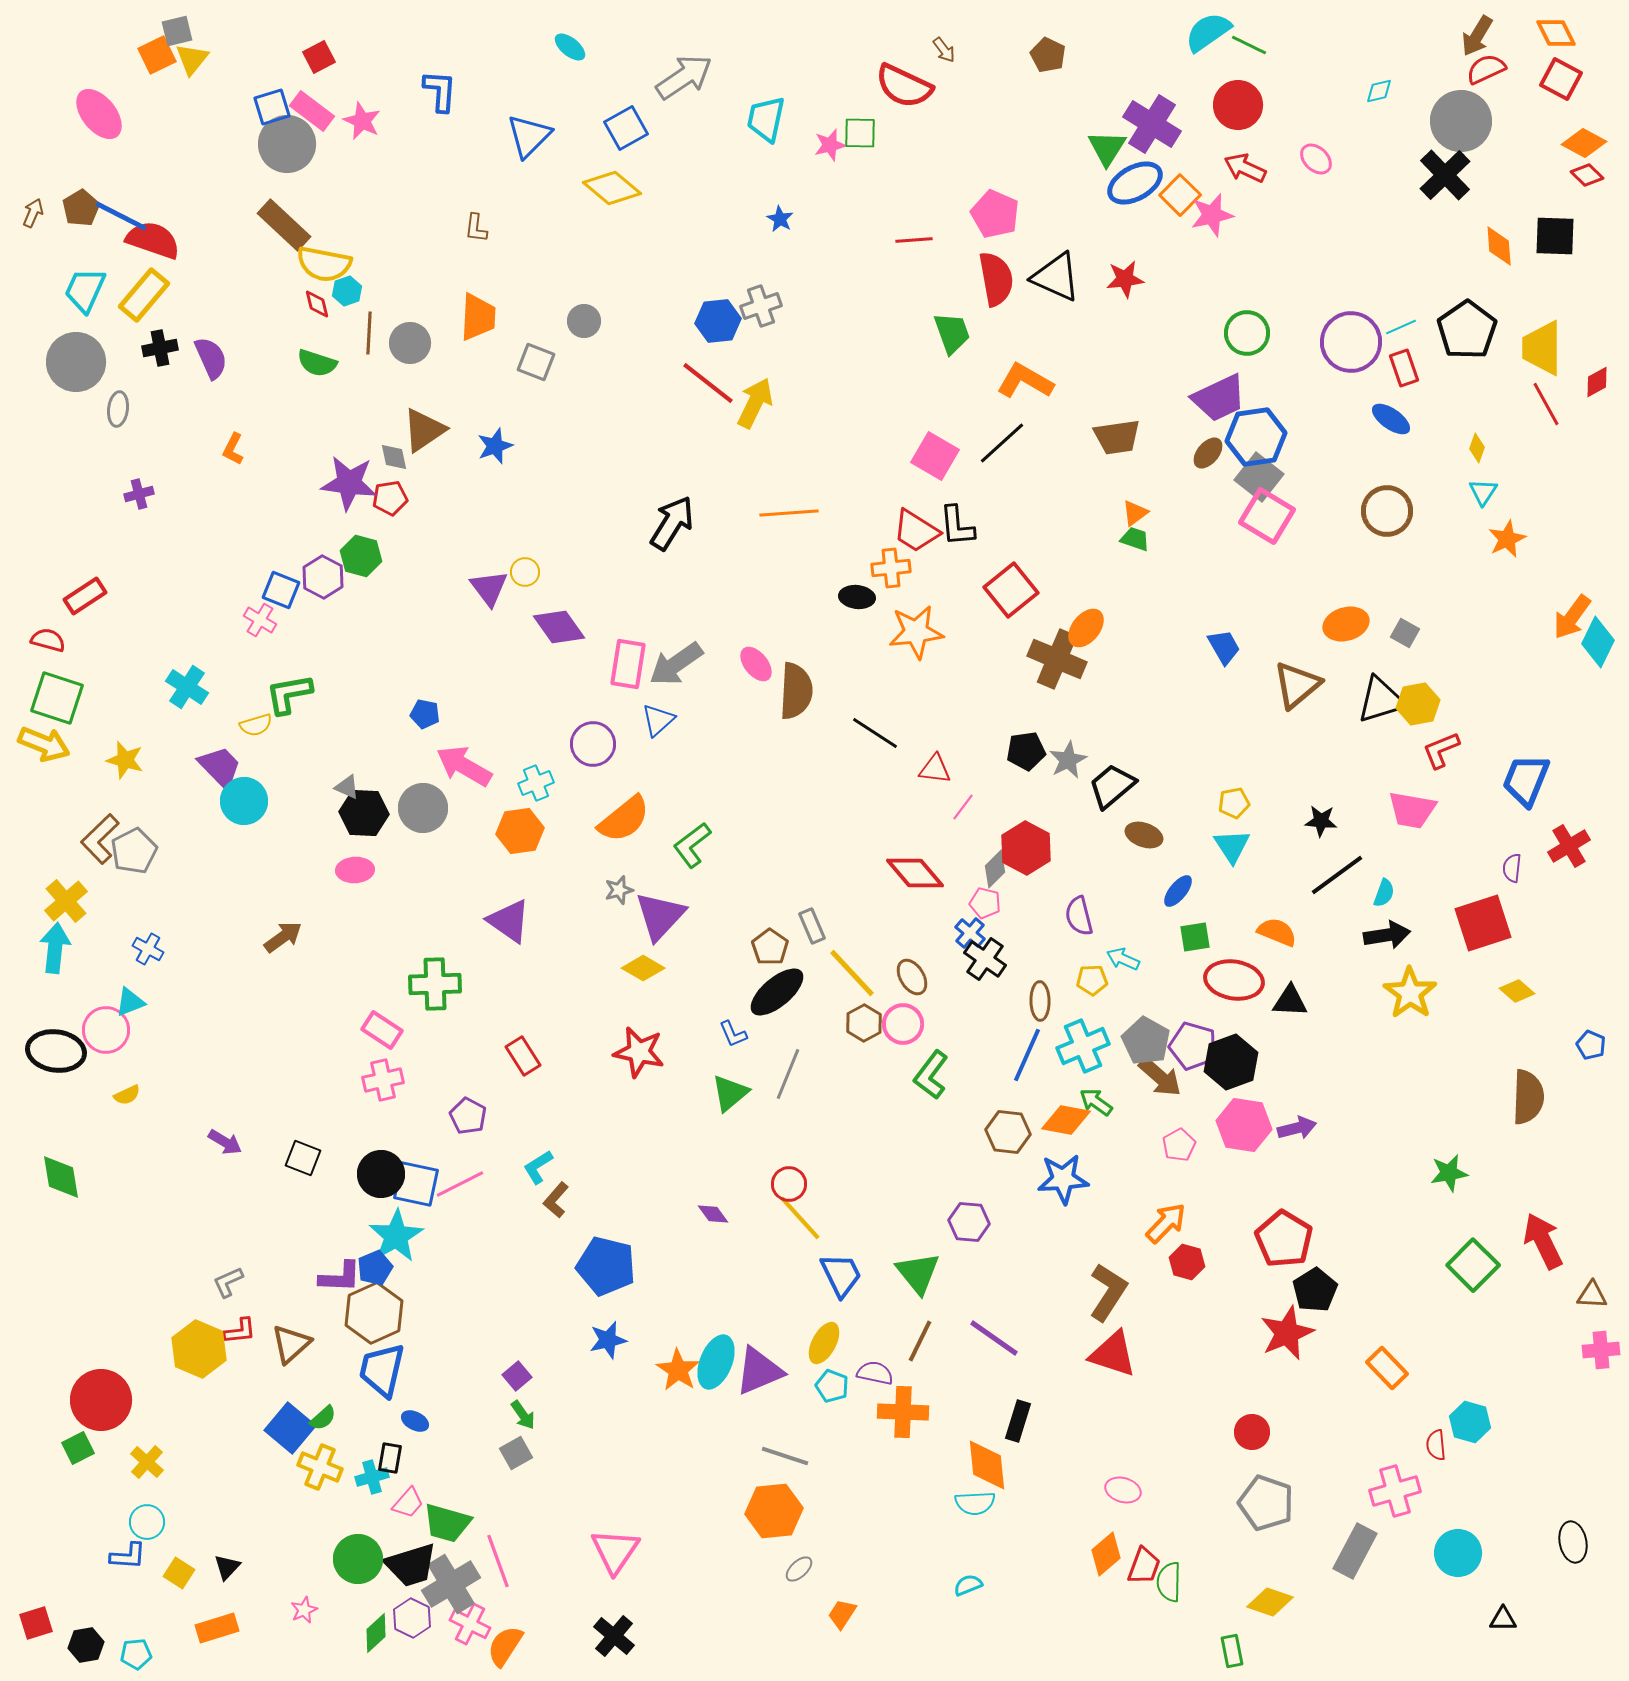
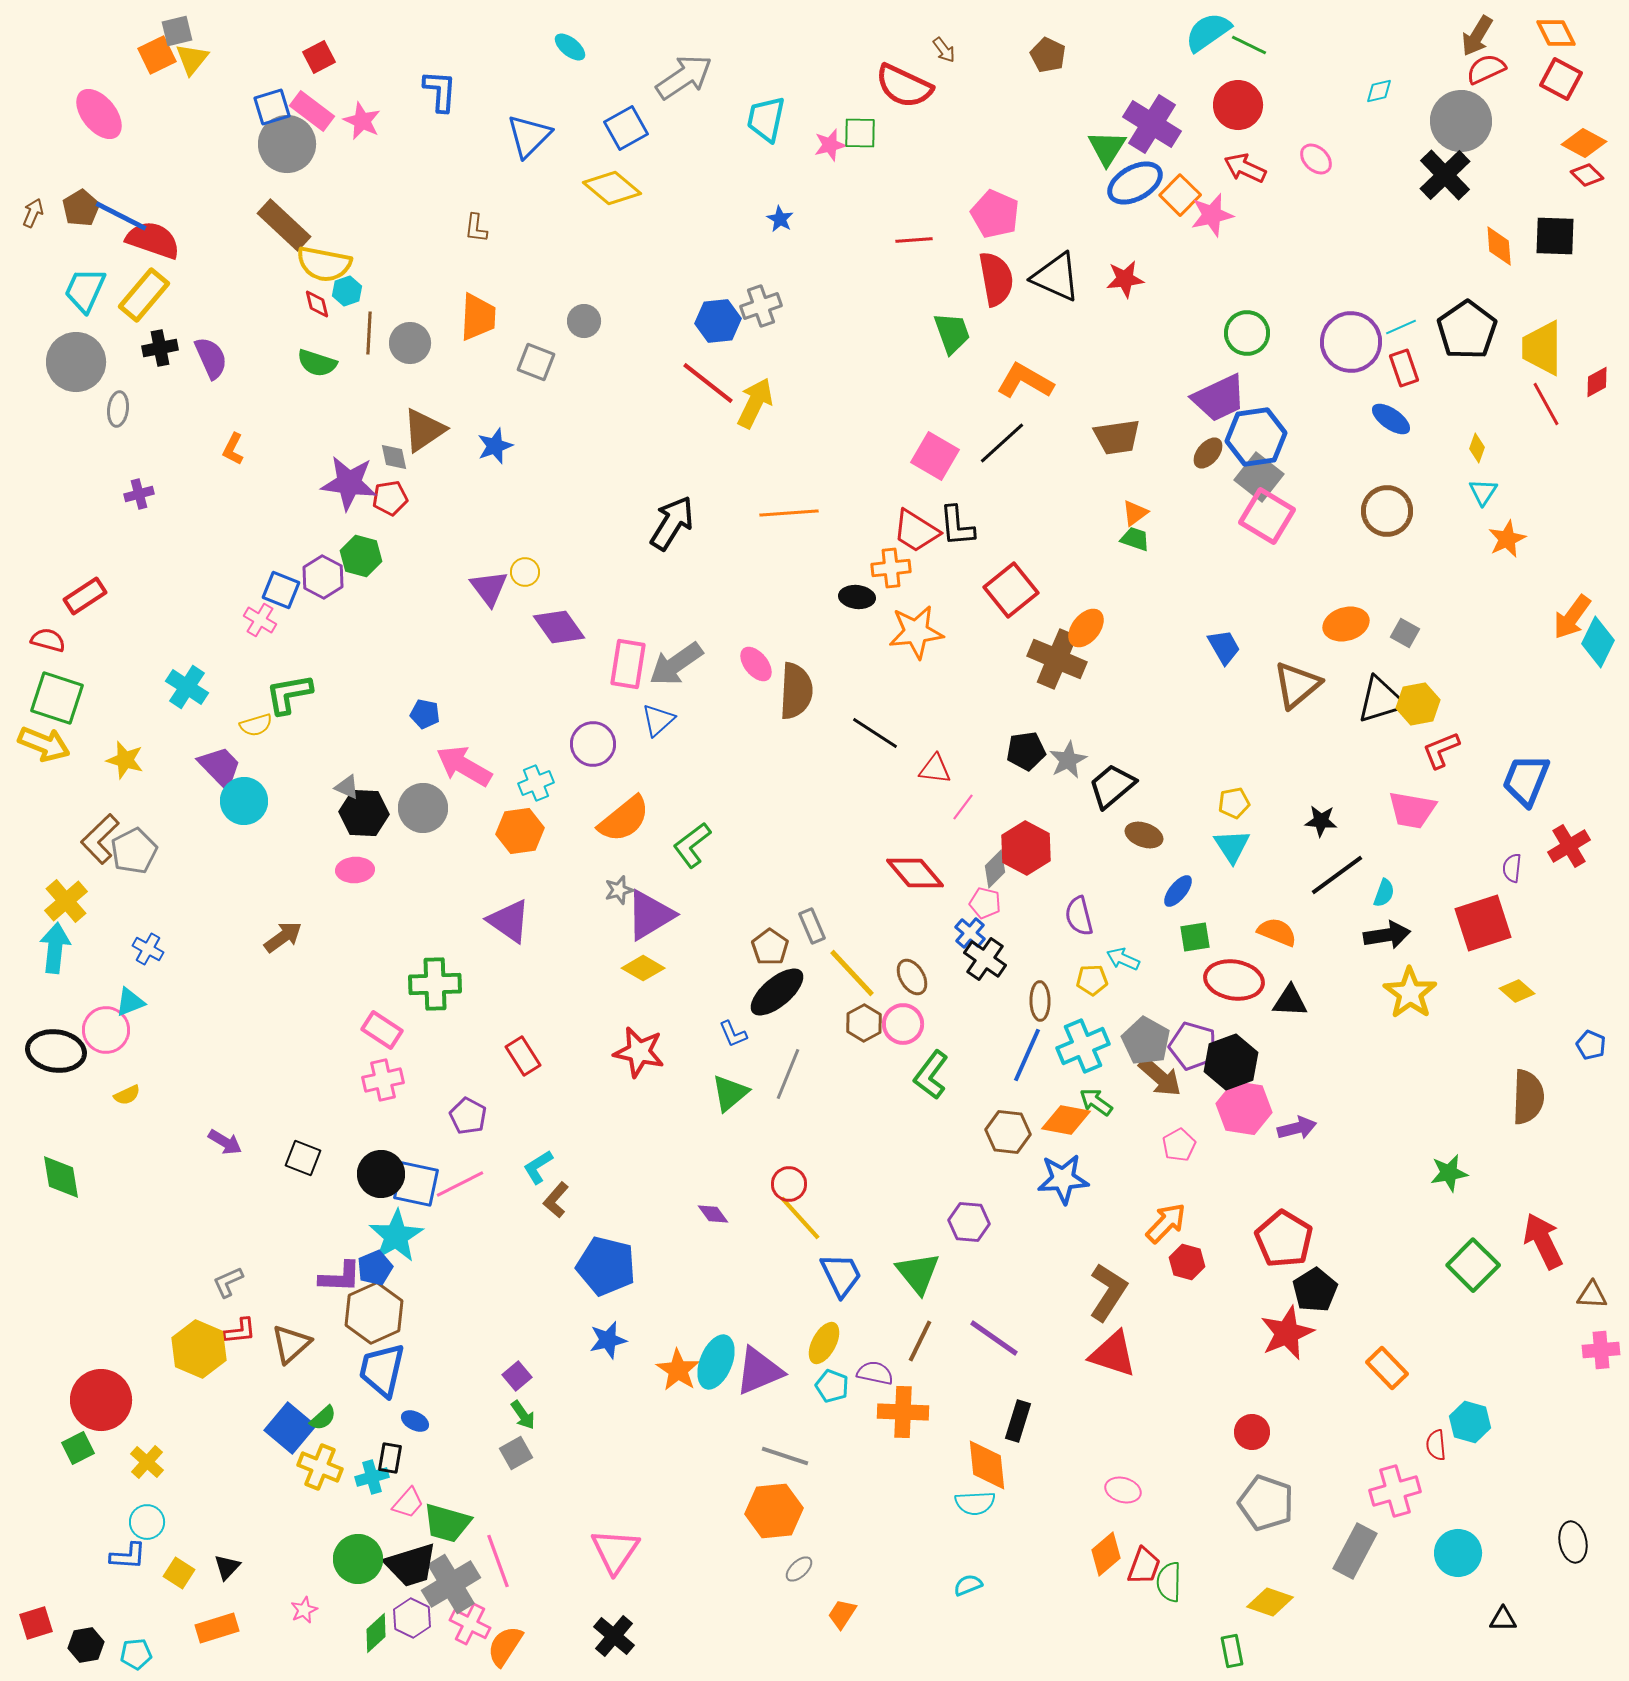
purple triangle at (660, 916): moved 10 px left, 1 px up; rotated 16 degrees clockwise
pink hexagon at (1244, 1125): moved 17 px up
